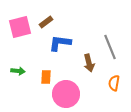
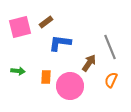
brown arrow: rotated 132 degrees counterclockwise
orange semicircle: moved 3 px left, 3 px up; rotated 14 degrees clockwise
pink circle: moved 4 px right, 8 px up
